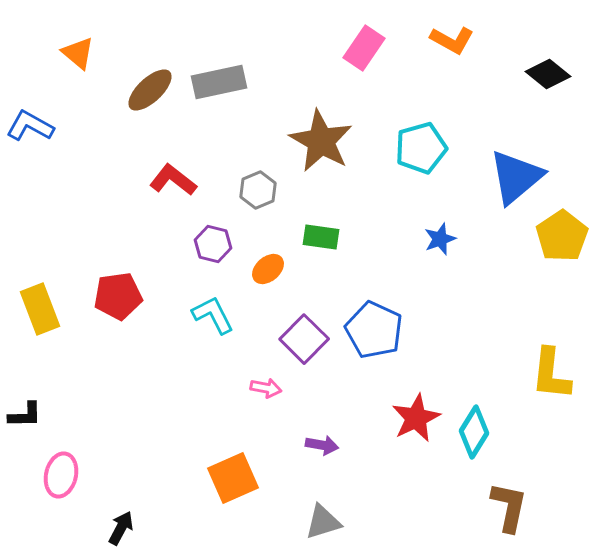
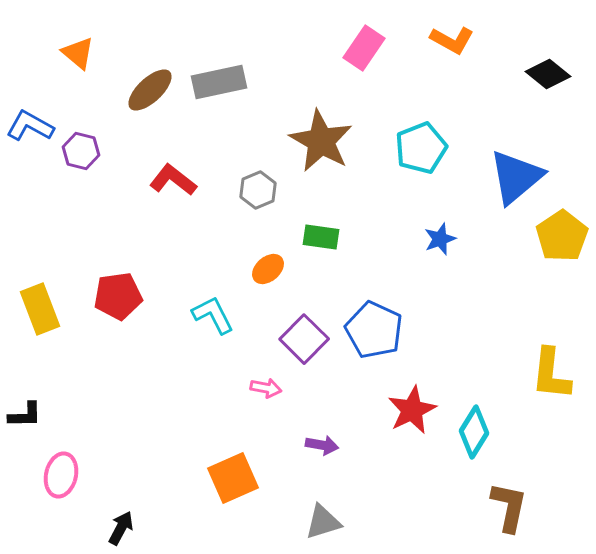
cyan pentagon: rotated 6 degrees counterclockwise
purple hexagon: moved 132 px left, 93 px up
red star: moved 4 px left, 8 px up
